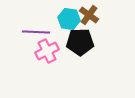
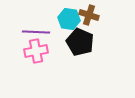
brown cross: rotated 18 degrees counterclockwise
black pentagon: rotated 24 degrees clockwise
pink cross: moved 11 px left; rotated 15 degrees clockwise
